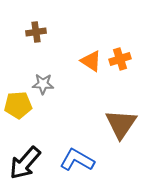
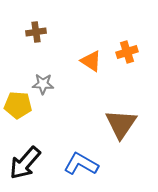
orange cross: moved 7 px right, 7 px up
yellow pentagon: rotated 8 degrees clockwise
blue L-shape: moved 4 px right, 4 px down
